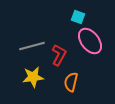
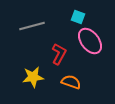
gray line: moved 20 px up
red L-shape: moved 1 px up
orange semicircle: rotated 96 degrees clockwise
